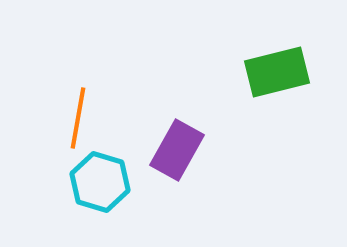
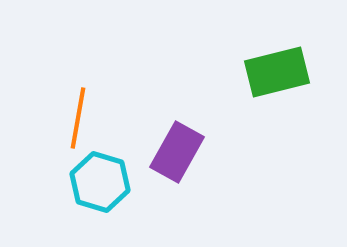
purple rectangle: moved 2 px down
